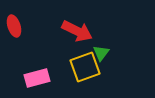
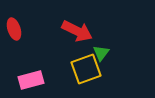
red ellipse: moved 3 px down
yellow square: moved 1 px right, 2 px down
pink rectangle: moved 6 px left, 2 px down
